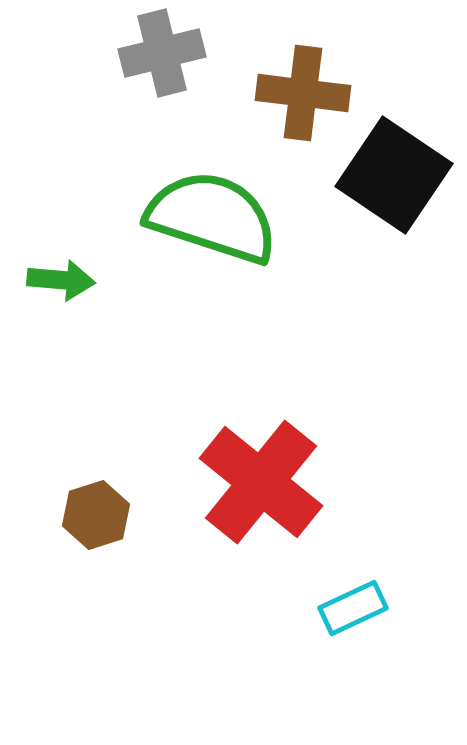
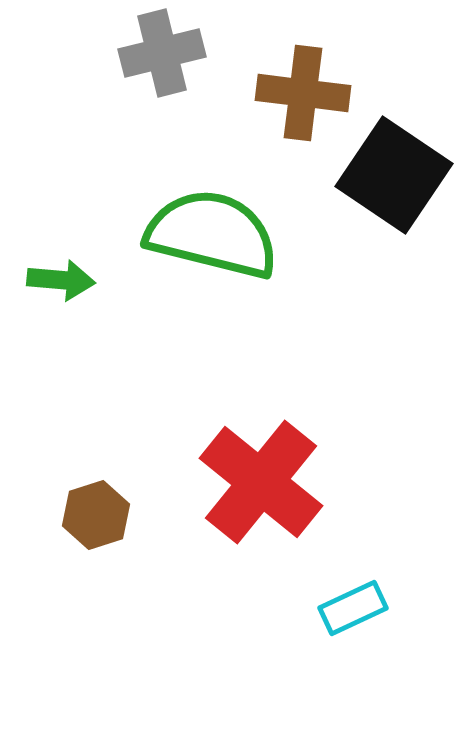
green semicircle: moved 17 px down; rotated 4 degrees counterclockwise
